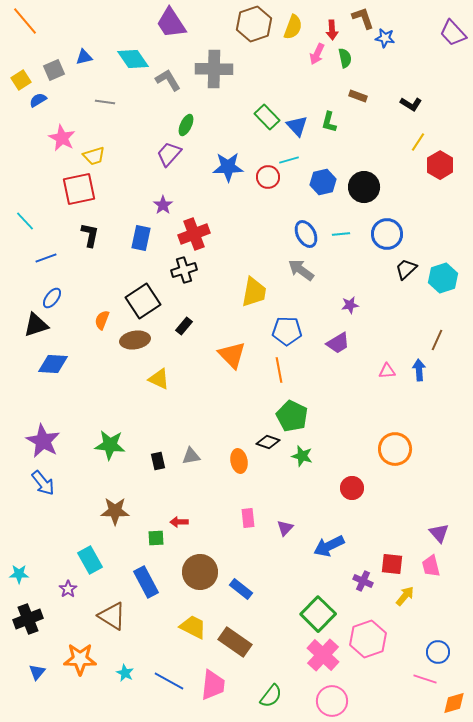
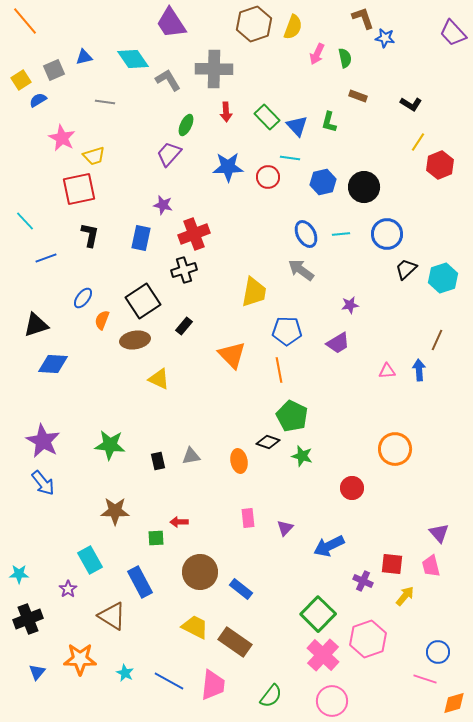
red arrow at (332, 30): moved 106 px left, 82 px down
cyan line at (289, 160): moved 1 px right, 2 px up; rotated 24 degrees clockwise
red hexagon at (440, 165): rotated 8 degrees clockwise
purple star at (163, 205): rotated 24 degrees counterclockwise
blue ellipse at (52, 298): moved 31 px right
blue rectangle at (146, 582): moved 6 px left
yellow trapezoid at (193, 627): moved 2 px right
